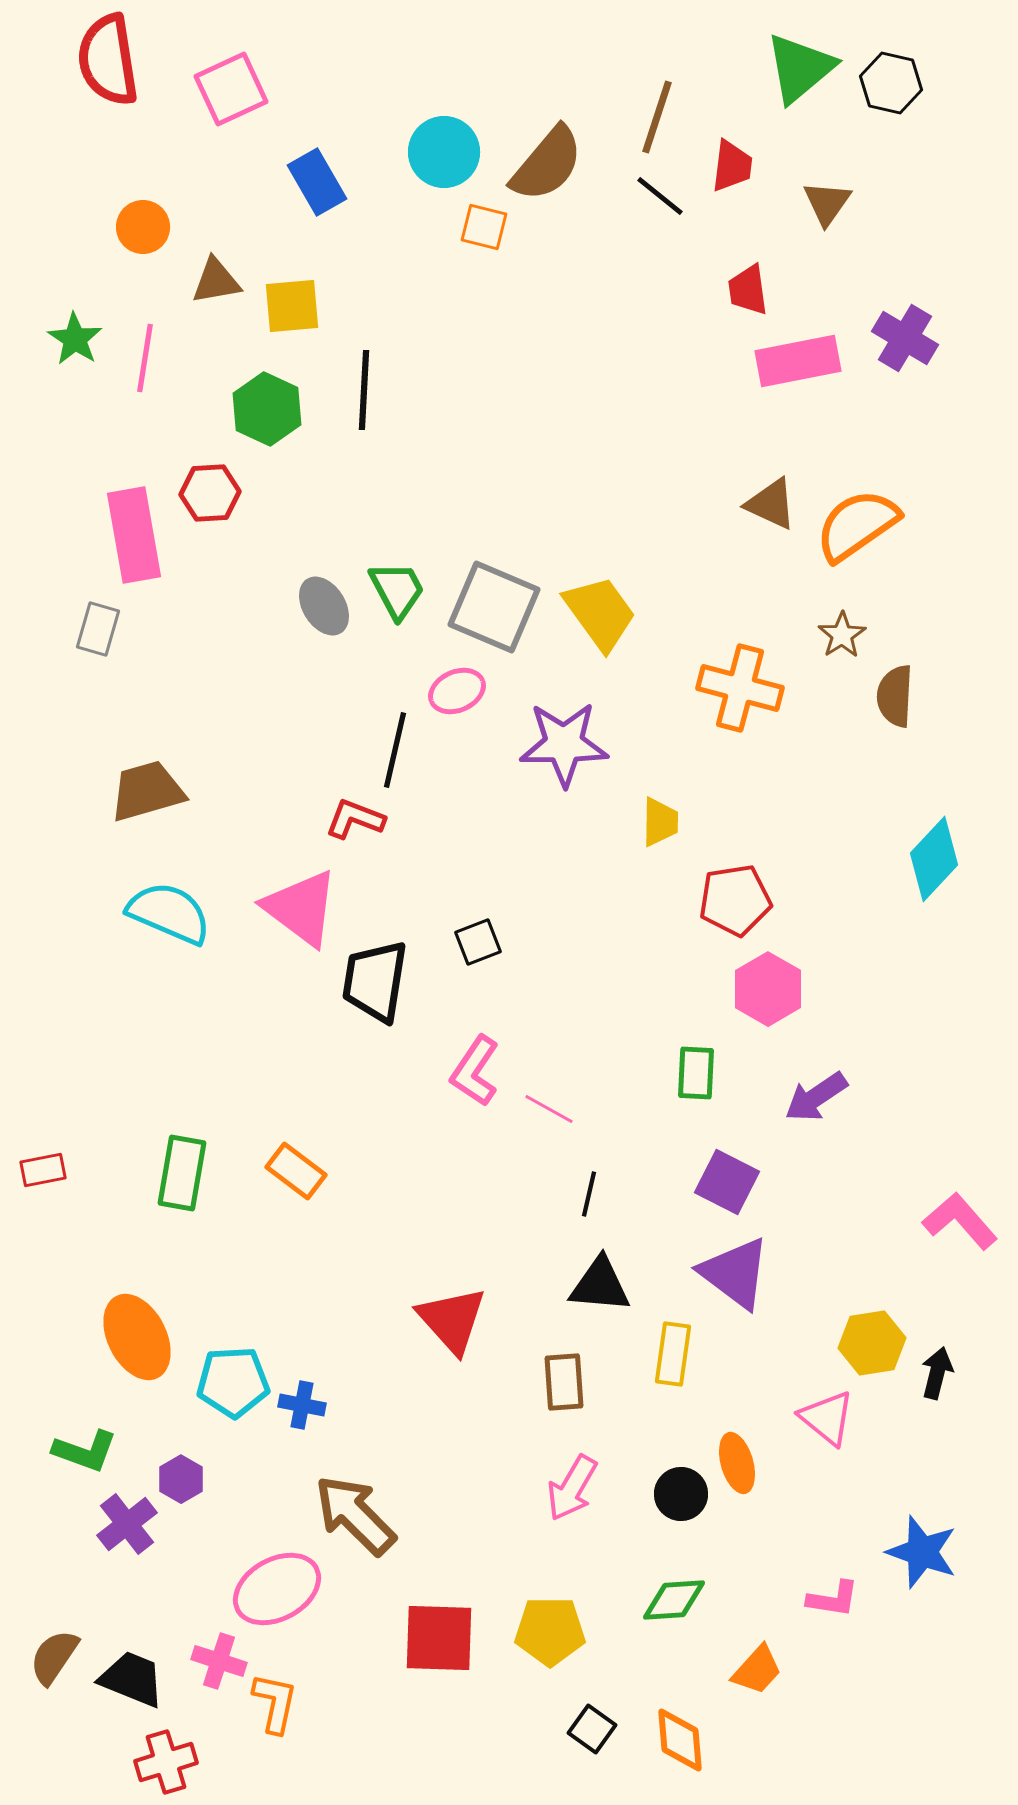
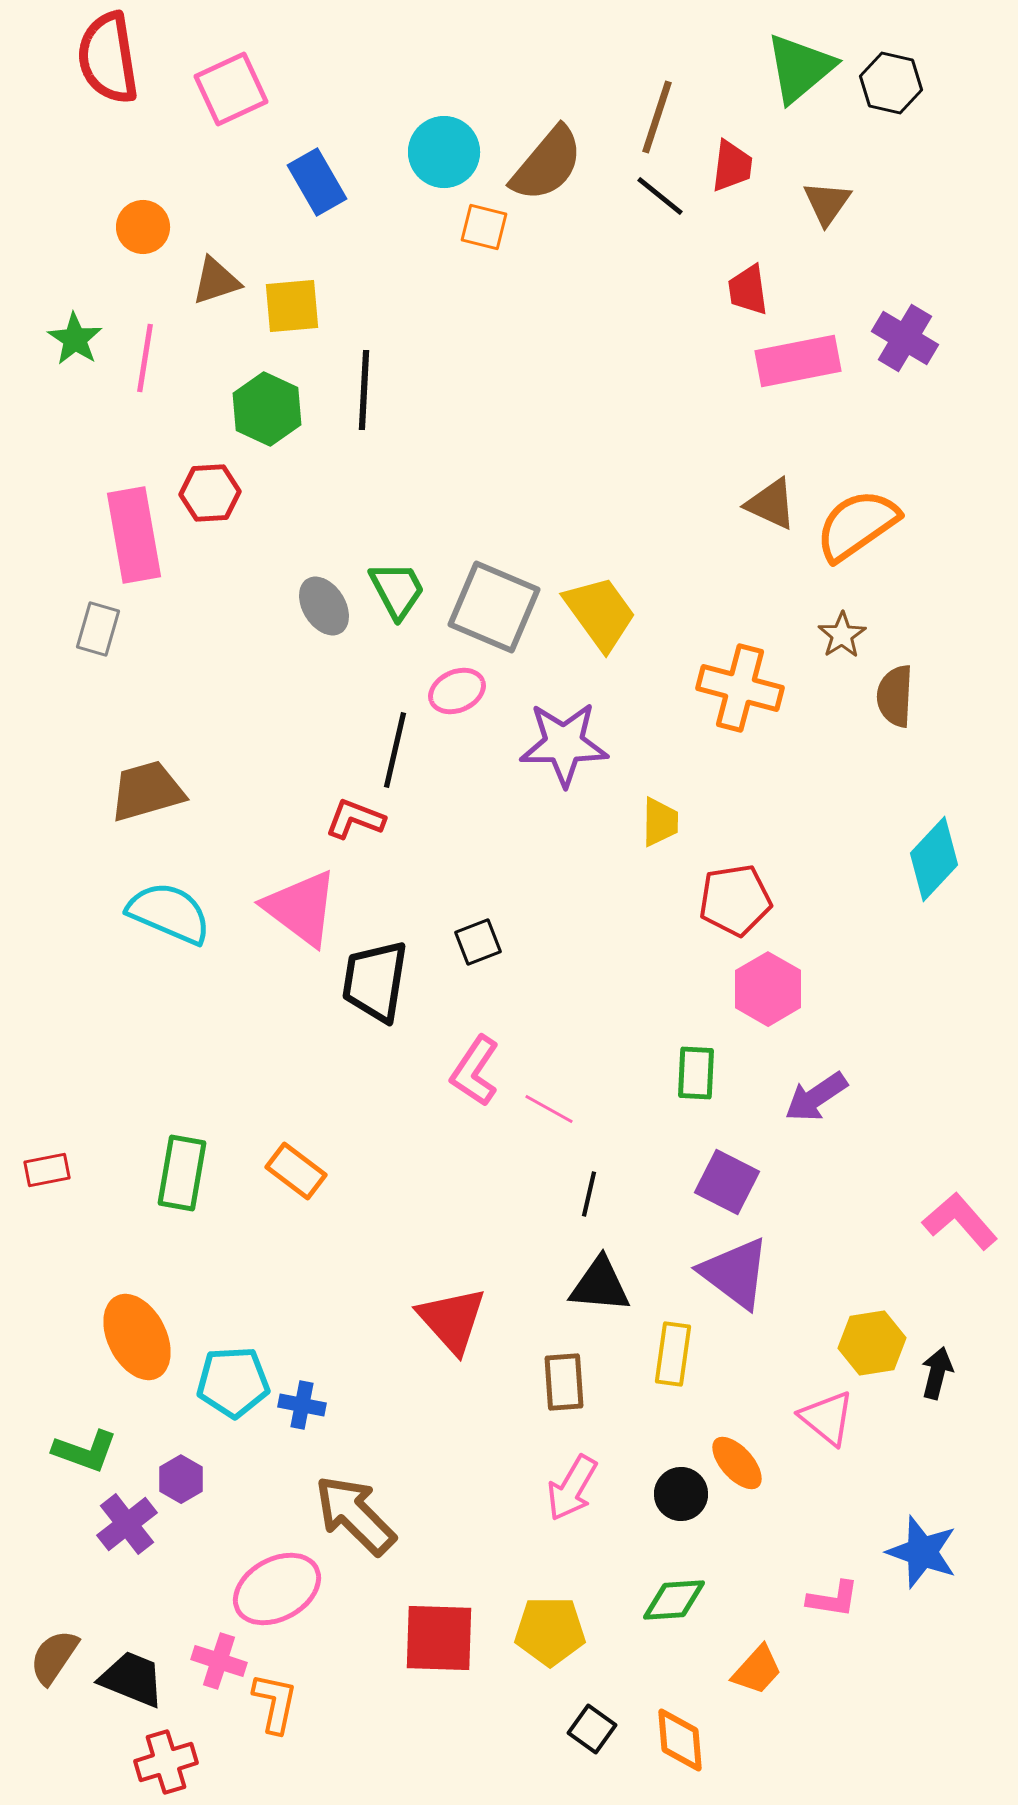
red semicircle at (108, 60): moved 2 px up
brown triangle at (216, 281): rotated 8 degrees counterclockwise
red rectangle at (43, 1170): moved 4 px right
orange ellipse at (737, 1463): rotated 26 degrees counterclockwise
